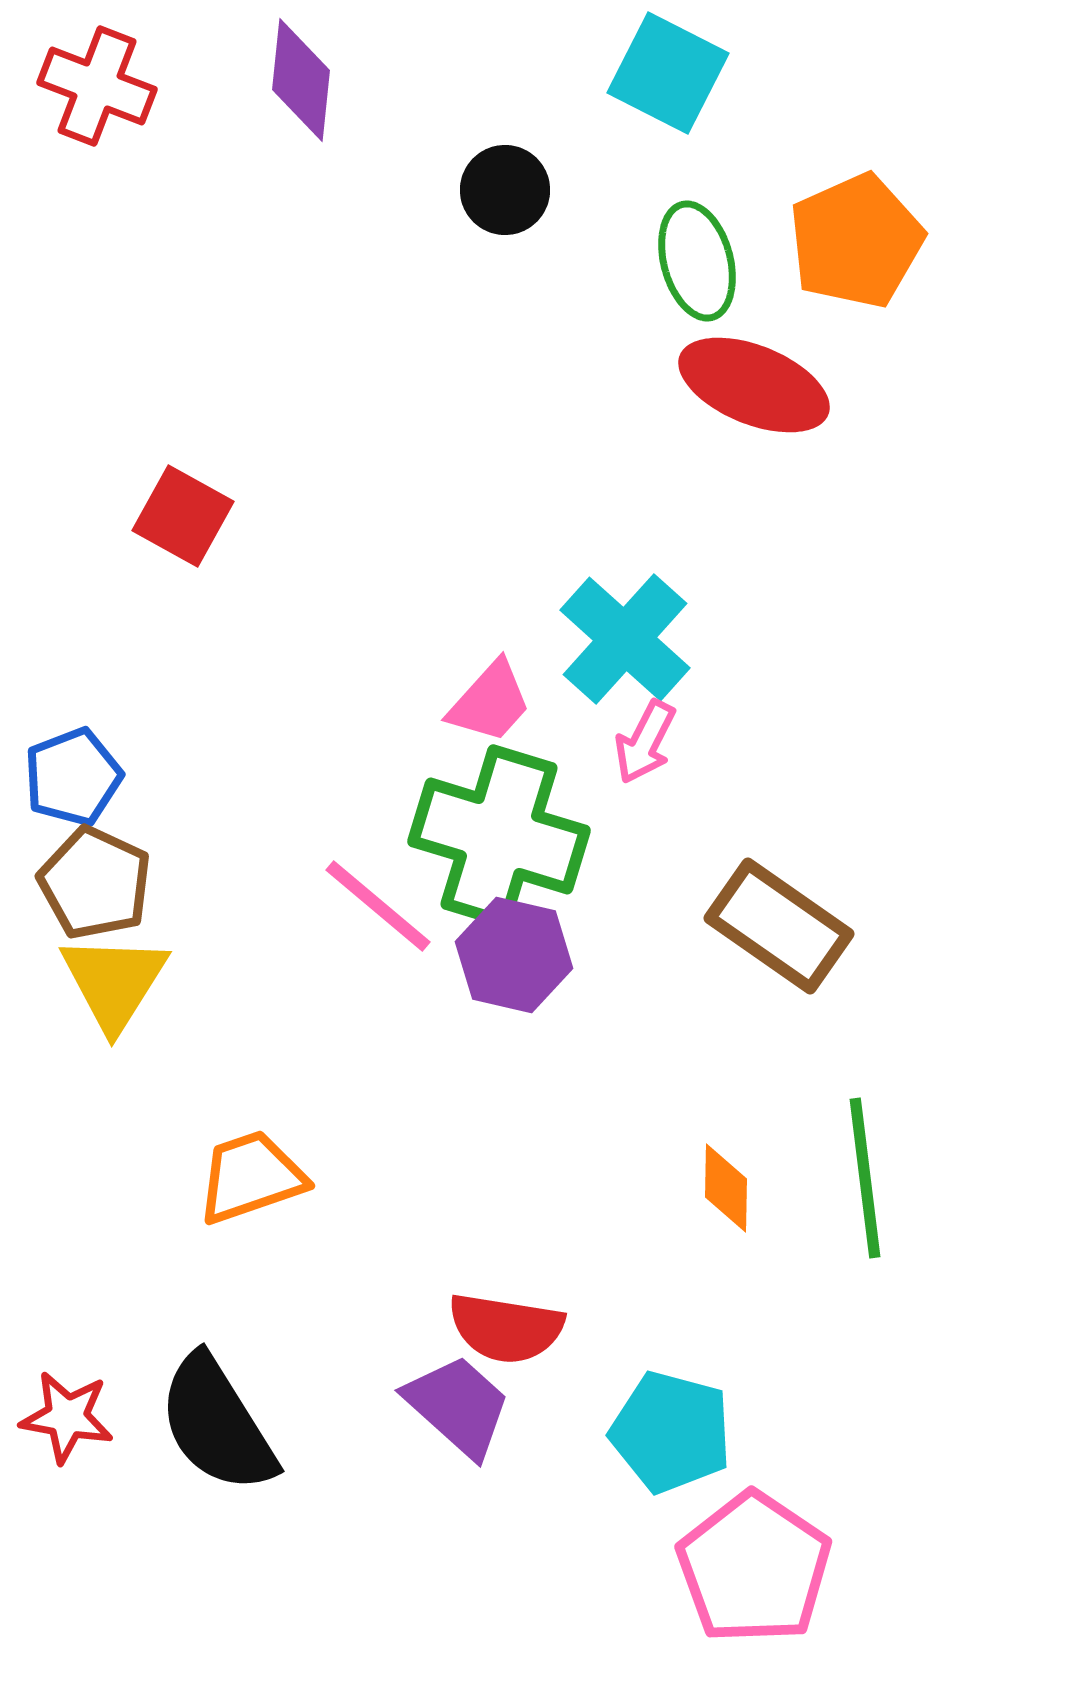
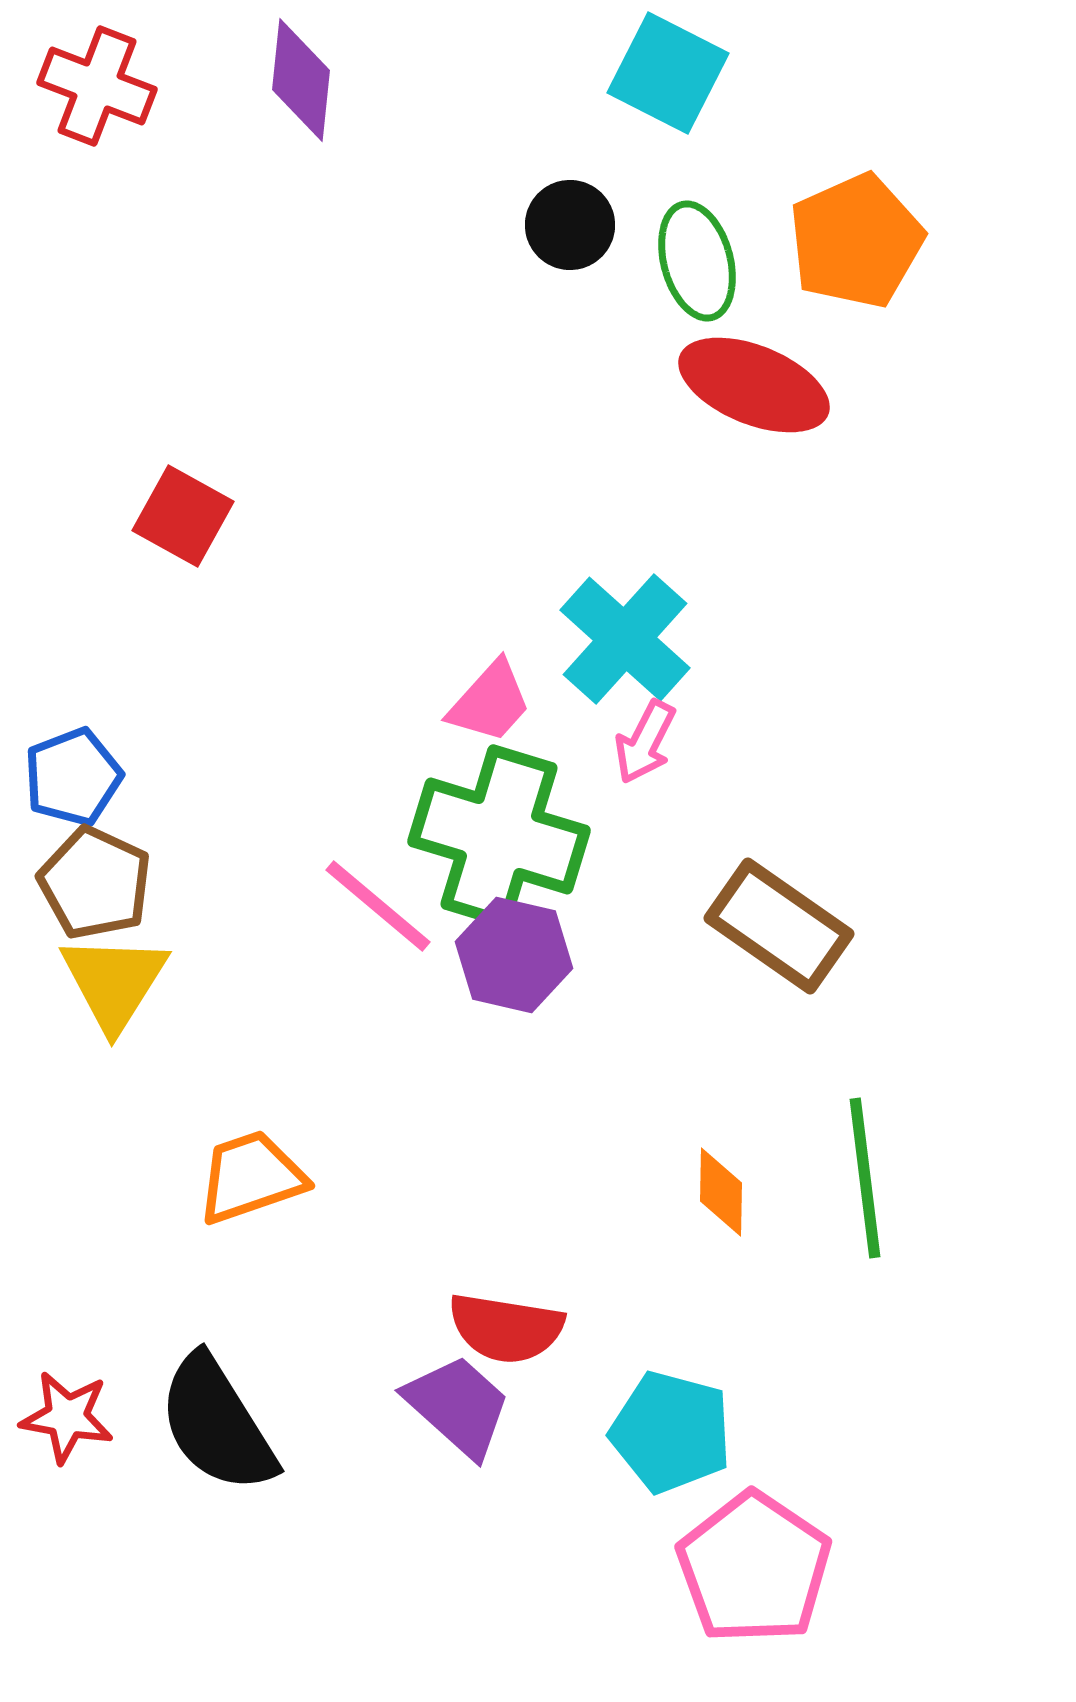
black circle: moved 65 px right, 35 px down
orange diamond: moved 5 px left, 4 px down
